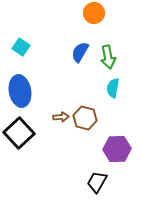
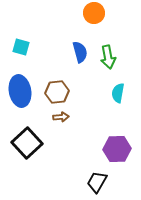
cyan square: rotated 18 degrees counterclockwise
blue semicircle: rotated 135 degrees clockwise
cyan semicircle: moved 5 px right, 5 px down
brown hexagon: moved 28 px left, 26 px up; rotated 20 degrees counterclockwise
black square: moved 8 px right, 10 px down
